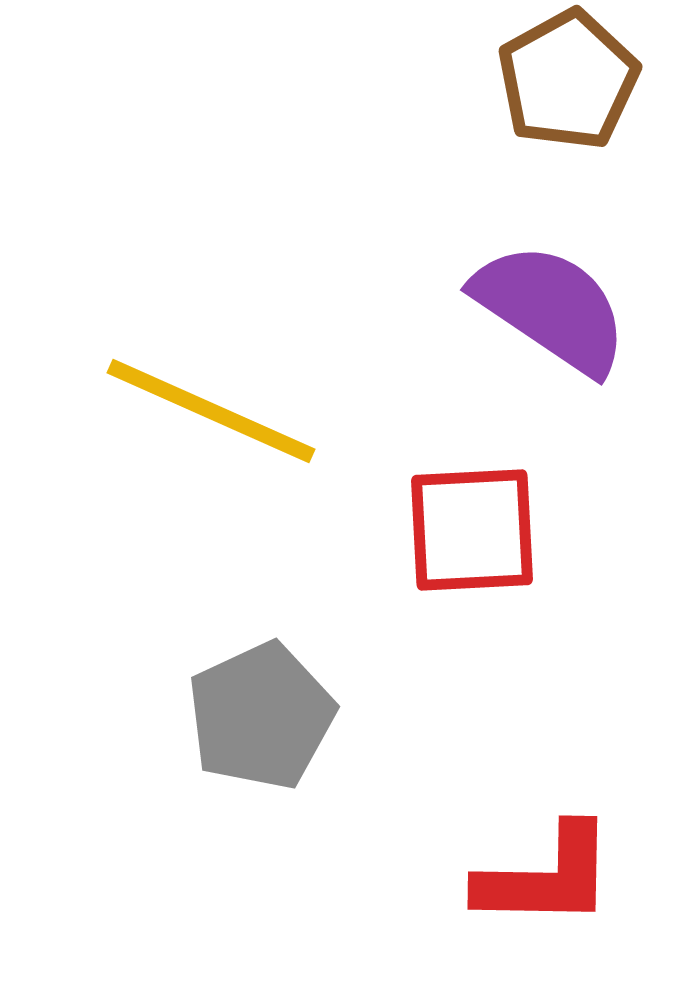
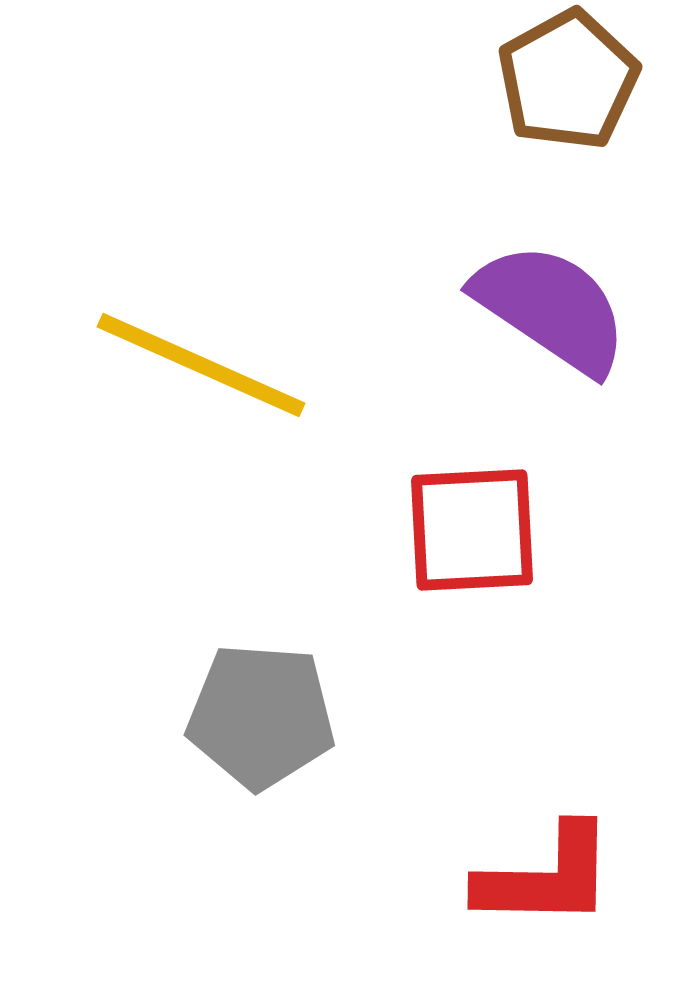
yellow line: moved 10 px left, 46 px up
gray pentagon: rotated 29 degrees clockwise
